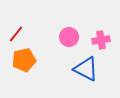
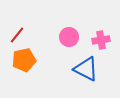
red line: moved 1 px right, 1 px down
